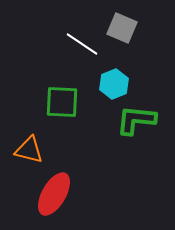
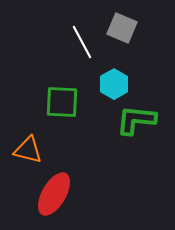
white line: moved 2 px up; rotated 28 degrees clockwise
cyan hexagon: rotated 8 degrees counterclockwise
orange triangle: moved 1 px left
